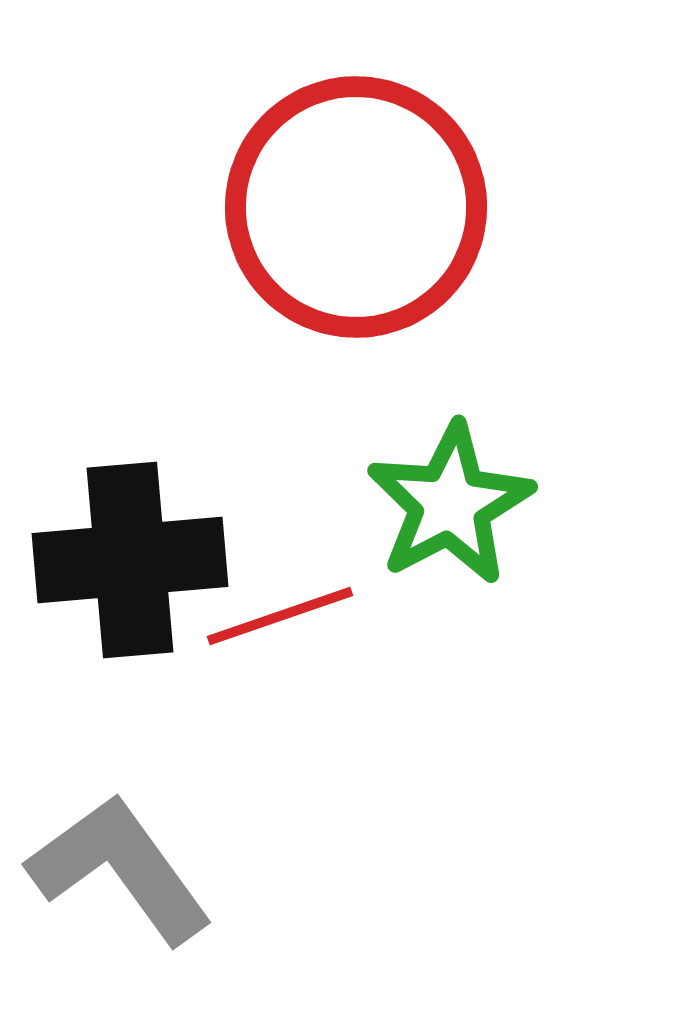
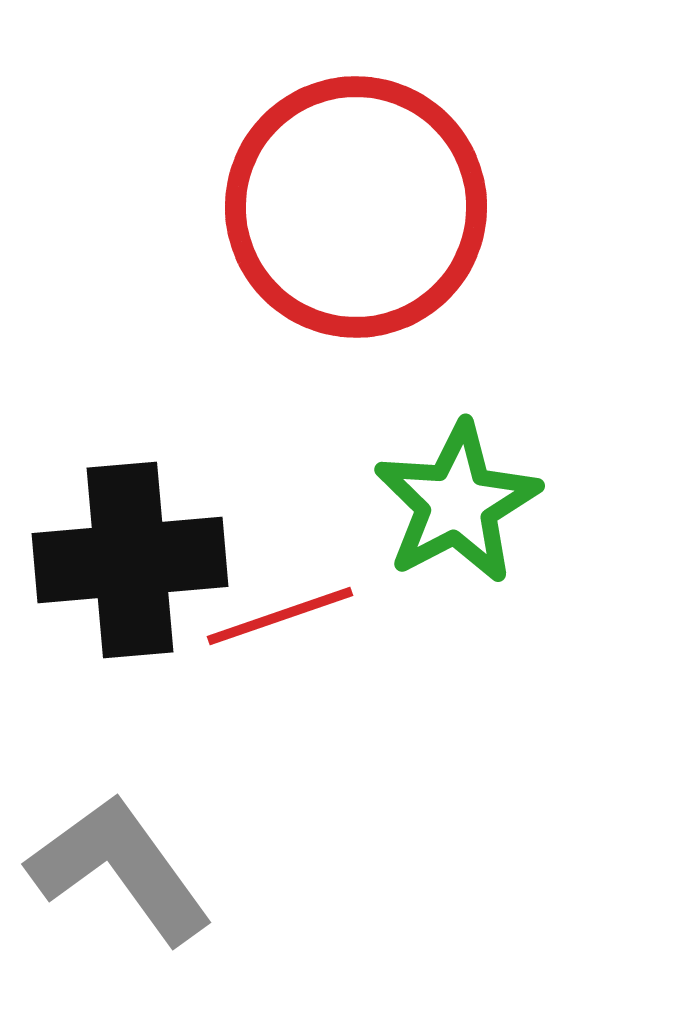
green star: moved 7 px right, 1 px up
